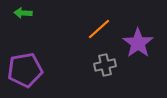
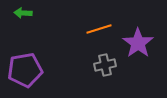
orange line: rotated 25 degrees clockwise
